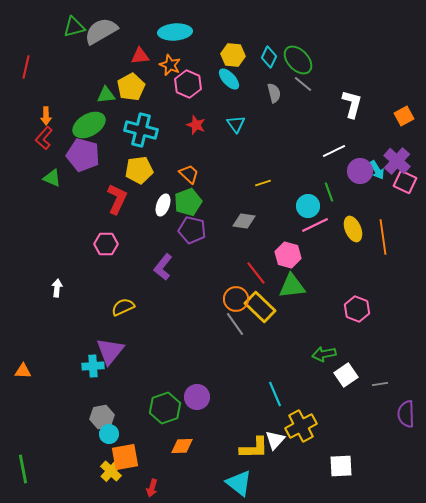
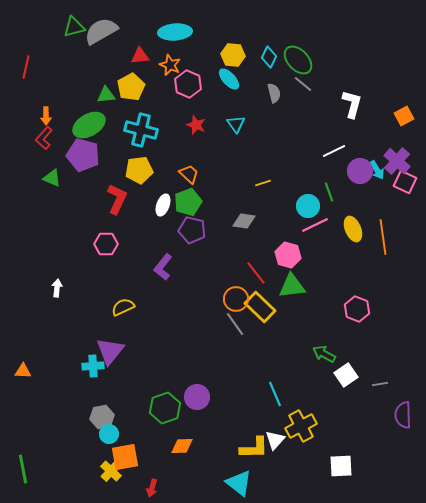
green arrow at (324, 354): rotated 40 degrees clockwise
purple semicircle at (406, 414): moved 3 px left, 1 px down
